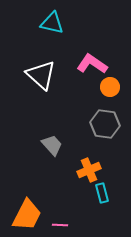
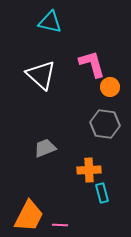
cyan triangle: moved 2 px left, 1 px up
pink L-shape: rotated 40 degrees clockwise
gray trapezoid: moved 7 px left, 3 px down; rotated 70 degrees counterclockwise
orange cross: rotated 20 degrees clockwise
orange trapezoid: moved 2 px right, 1 px down
